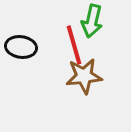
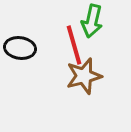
black ellipse: moved 1 px left, 1 px down
brown star: rotated 9 degrees counterclockwise
